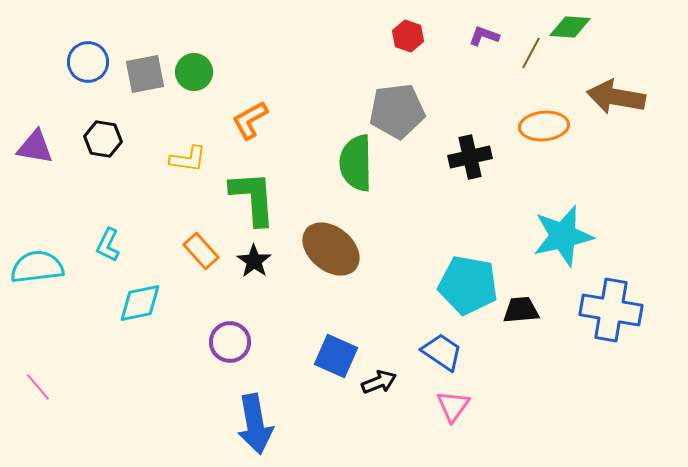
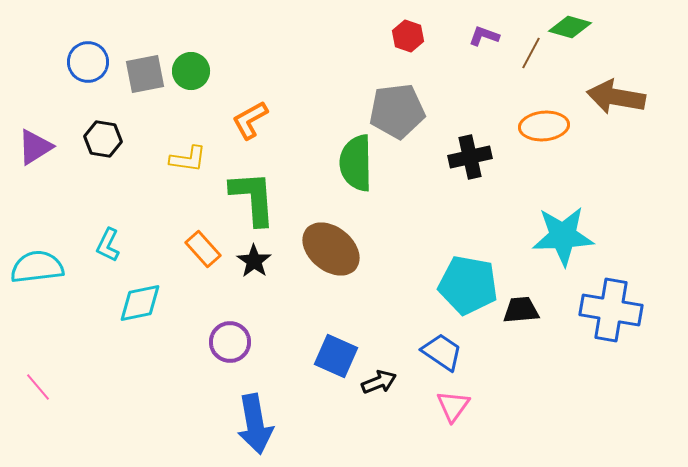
green diamond: rotated 12 degrees clockwise
green circle: moved 3 px left, 1 px up
purple triangle: rotated 42 degrees counterclockwise
cyan star: rotated 10 degrees clockwise
orange rectangle: moved 2 px right, 2 px up
